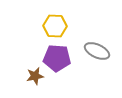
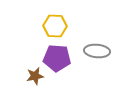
gray ellipse: rotated 20 degrees counterclockwise
